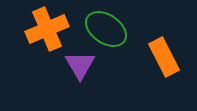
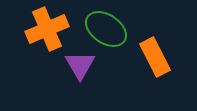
orange rectangle: moved 9 px left
